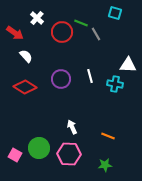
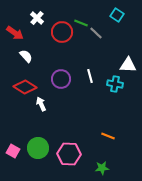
cyan square: moved 2 px right, 2 px down; rotated 16 degrees clockwise
gray line: moved 1 px up; rotated 16 degrees counterclockwise
white arrow: moved 31 px left, 23 px up
green circle: moved 1 px left
pink square: moved 2 px left, 4 px up
green star: moved 3 px left, 3 px down
